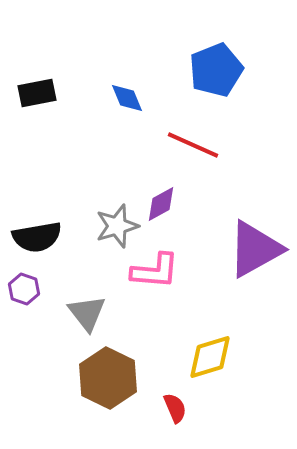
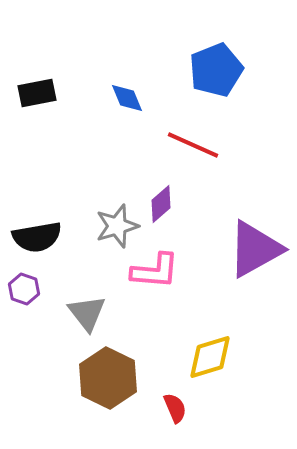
purple diamond: rotated 12 degrees counterclockwise
